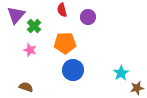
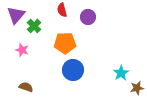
pink star: moved 8 px left
